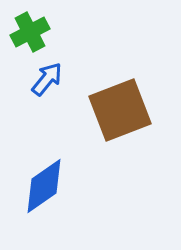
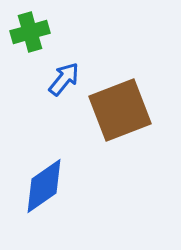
green cross: rotated 12 degrees clockwise
blue arrow: moved 17 px right
